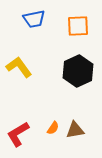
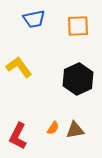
black hexagon: moved 8 px down
red L-shape: moved 2 px down; rotated 32 degrees counterclockwise
